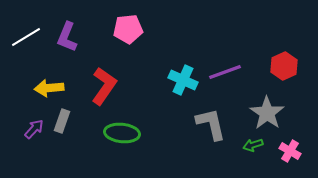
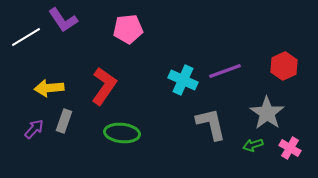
purple L-shape: moved 4 px left, 17 px up; rotated 56 degrees counterclockwise
purple line: moved 1 px up
gray rectangle: moved 2 px right
pink cross: moved 3 px up
